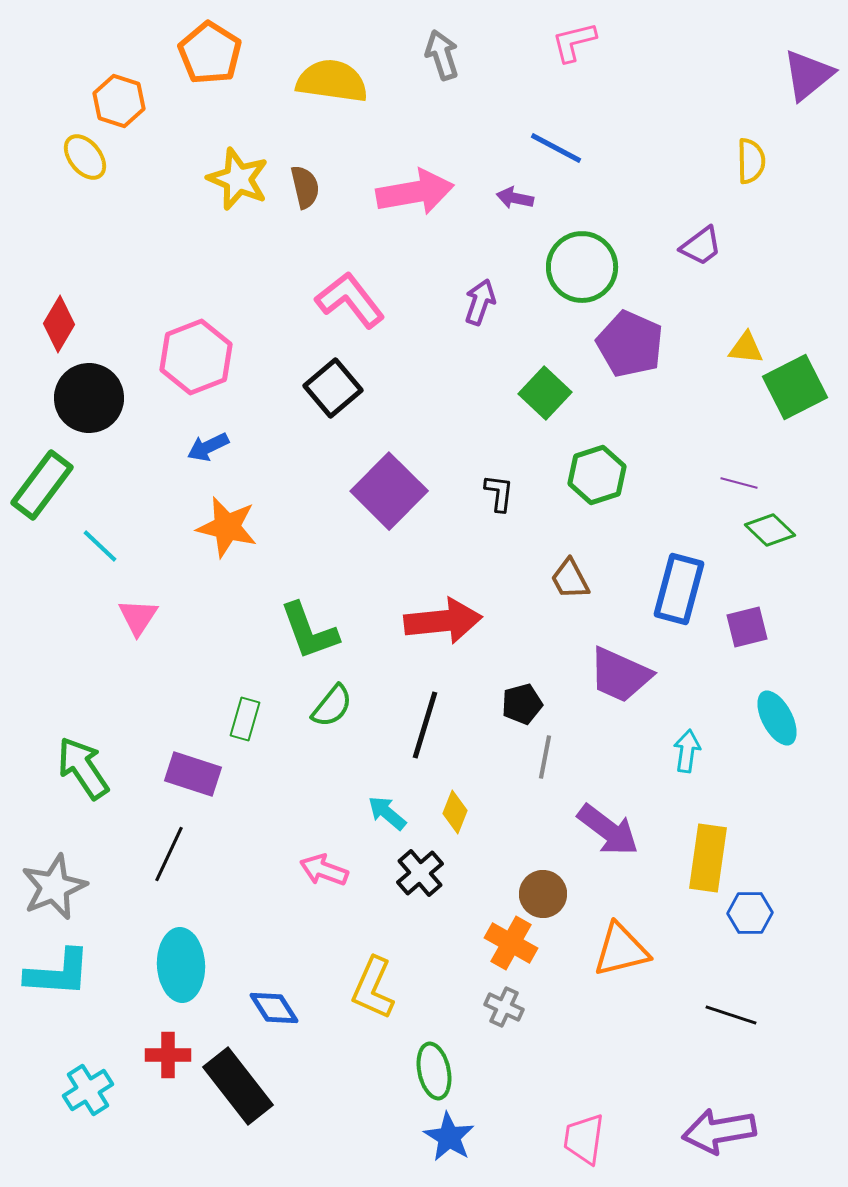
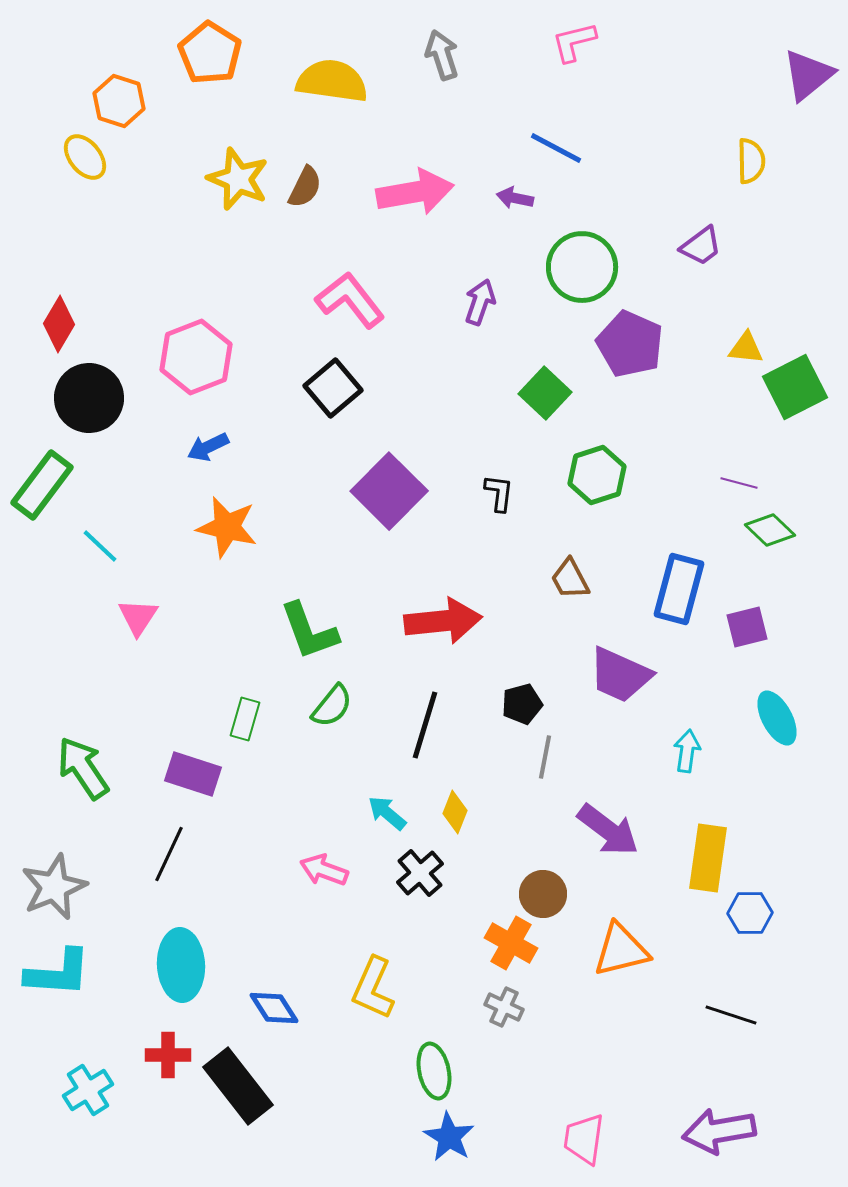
brown semicircle at (305, 187): rotated 39 degrees clockwise
